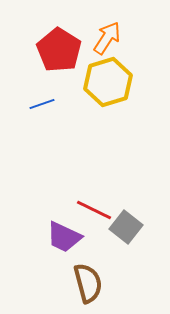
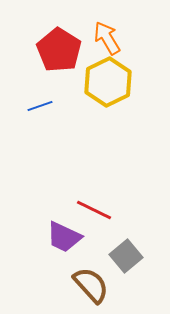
orange arrow: rotated 64 degrees counterclockwise
yellow hexagon: rotated 9 degrees counterclockwise
blue line: moved 2 px left, 2 px down
gray square: moved 29 px down; rotated 12 degrees clockwise
brown semicircle: moved 3 px right, 2 px down; rotated 27 degrees counterclockwise
